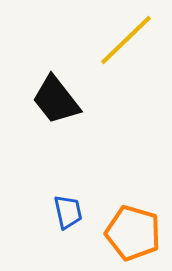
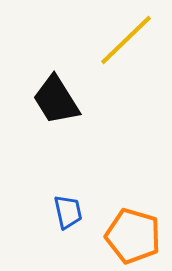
black trapezoid: rotated 6 degrees clockwise
orange pentagon: moved 3 px down
